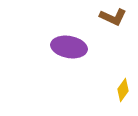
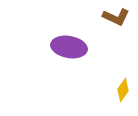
brown L-shape: moved 3 px right
